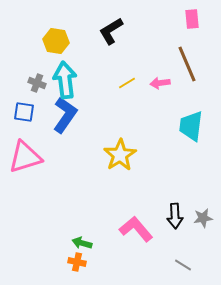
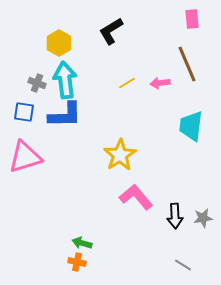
yellow hexagon: moved 3 px right, 2 px down; rotated 20 degrees clockwise
blue L-shape: rotated 54 degrees clockwise
pink L-shape: moved 32 px up
